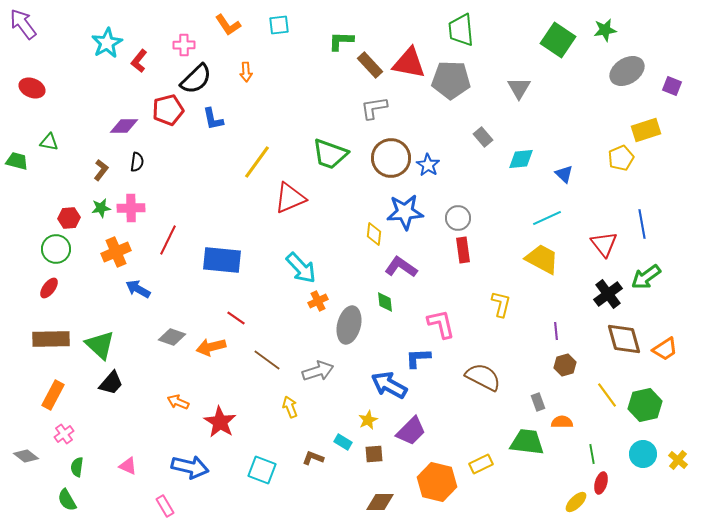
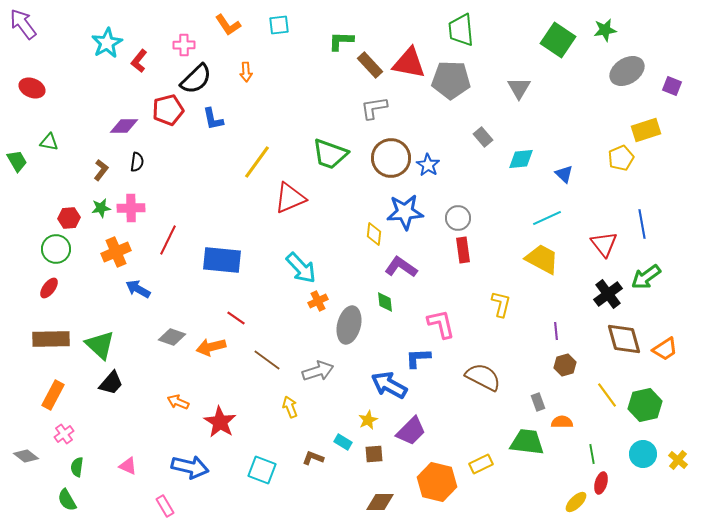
green trapezoid at (17, 161): rotated 45 degrees clockwise
